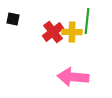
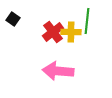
black square: rotated 24 degrees clockwise
yellow cross: moved 1 px left
pink arrow: moved 15 px left, 6 px up
